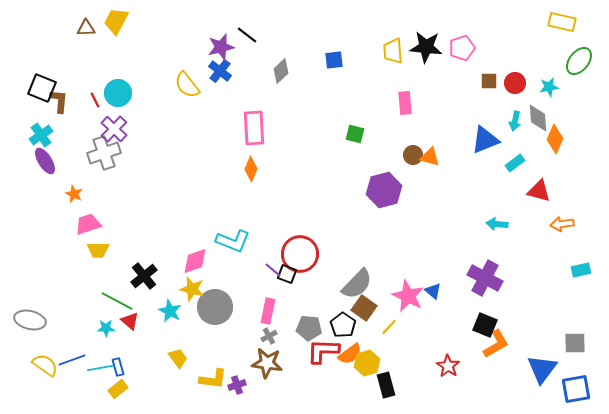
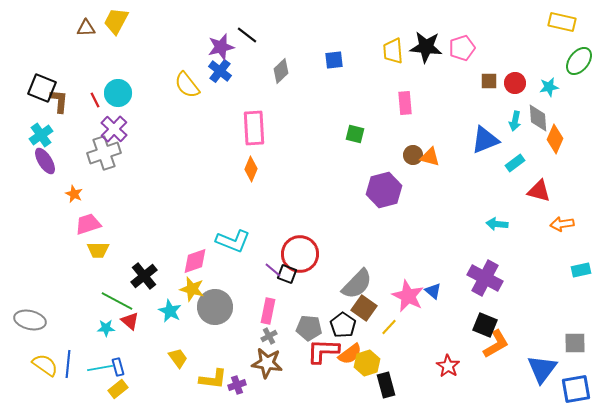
blue line at (72, 360): moved 4 px left, 4 px down; rotated 64 degrees counterclockwise
